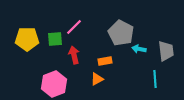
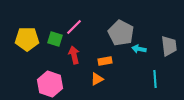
green square: rotated 21 degrees clockwise
gray trapezoid: moved 3 px right, 5 px up
pink hexagon: moved 4 px left; rotated 20 degrees counterclockwise
